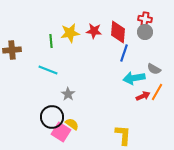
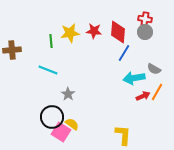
blue line: rotated 12 degrees clockwise
